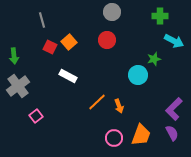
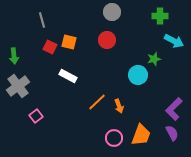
orange square: rotated 35 degrees counterclockwise
